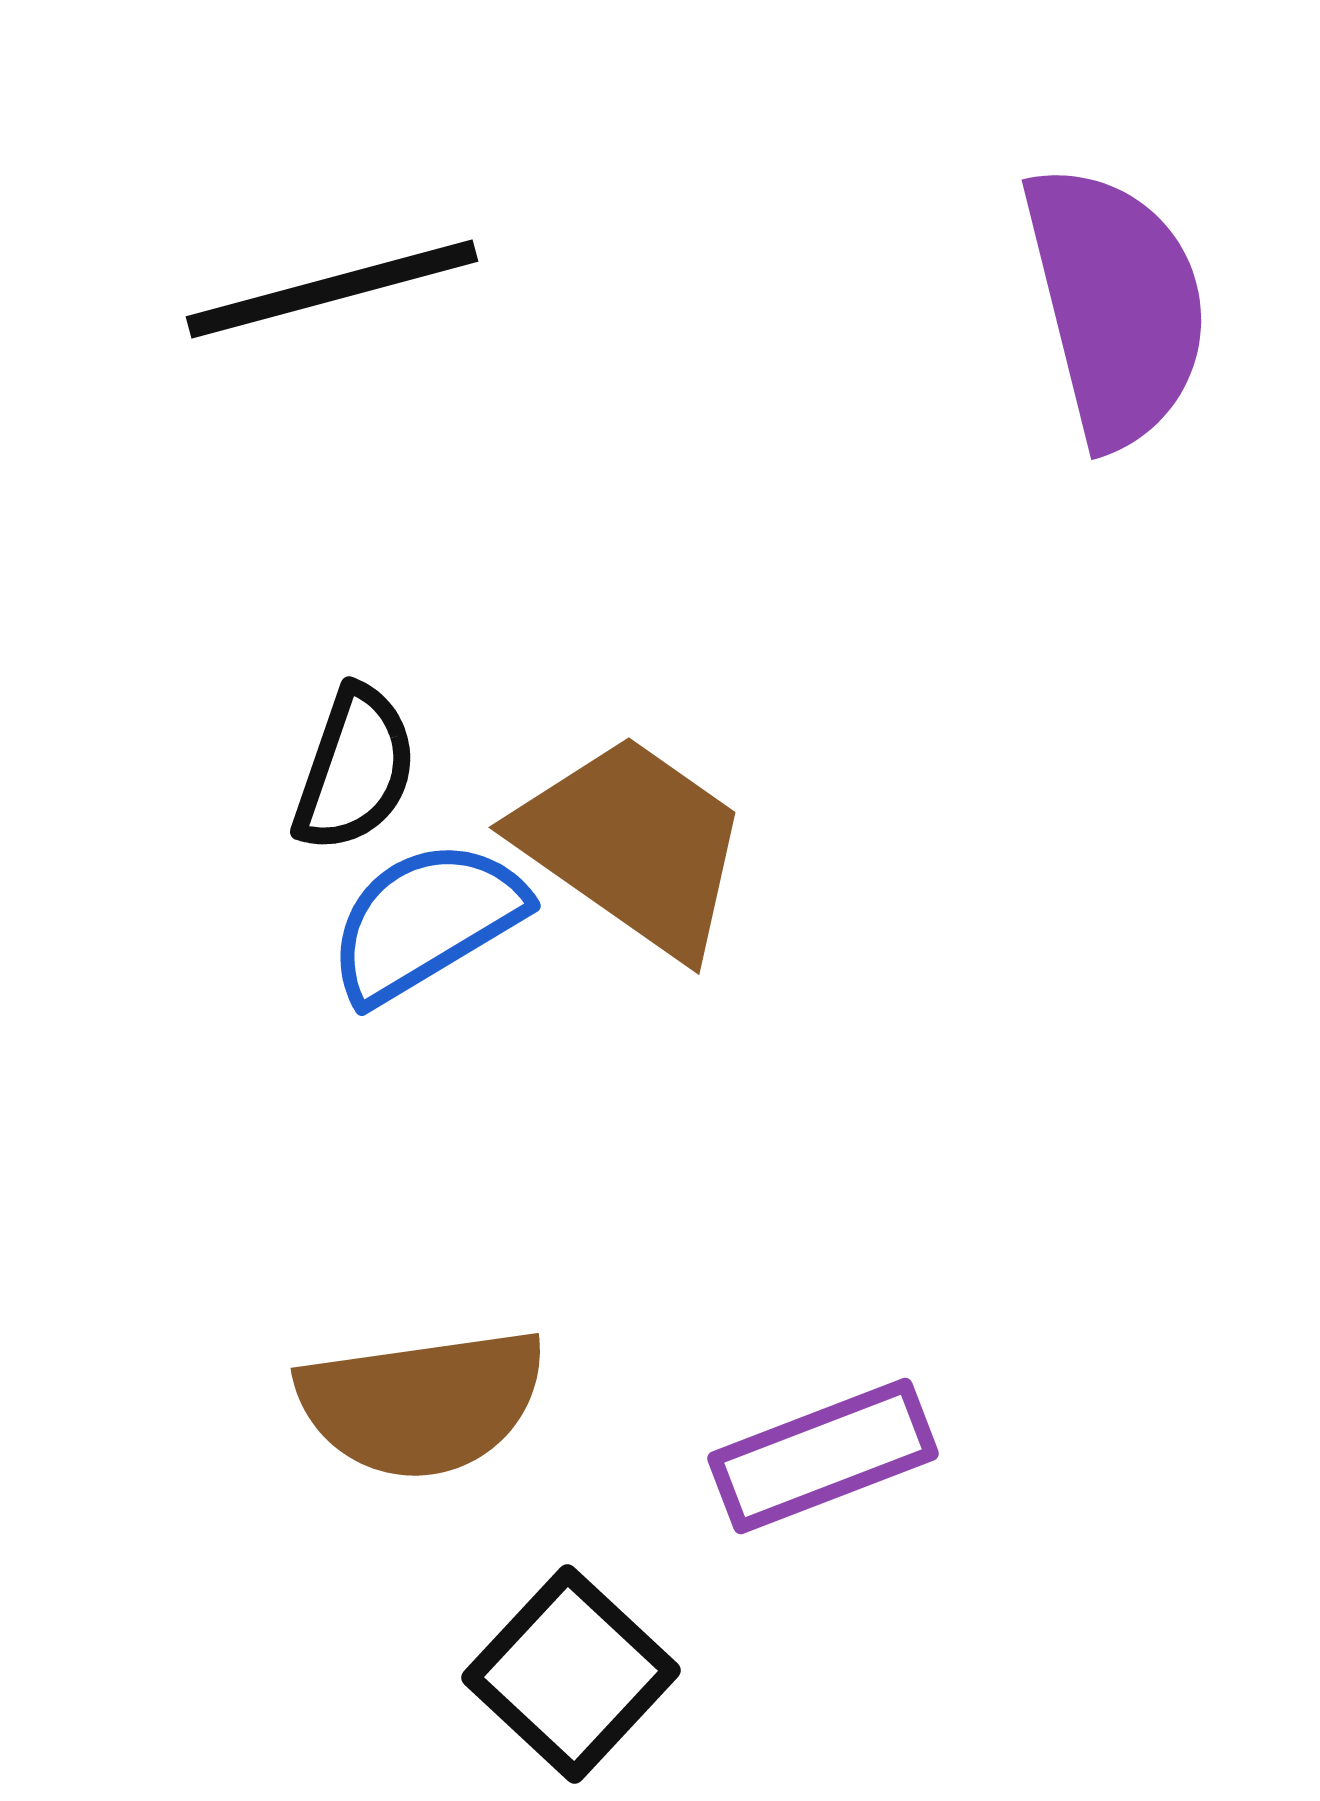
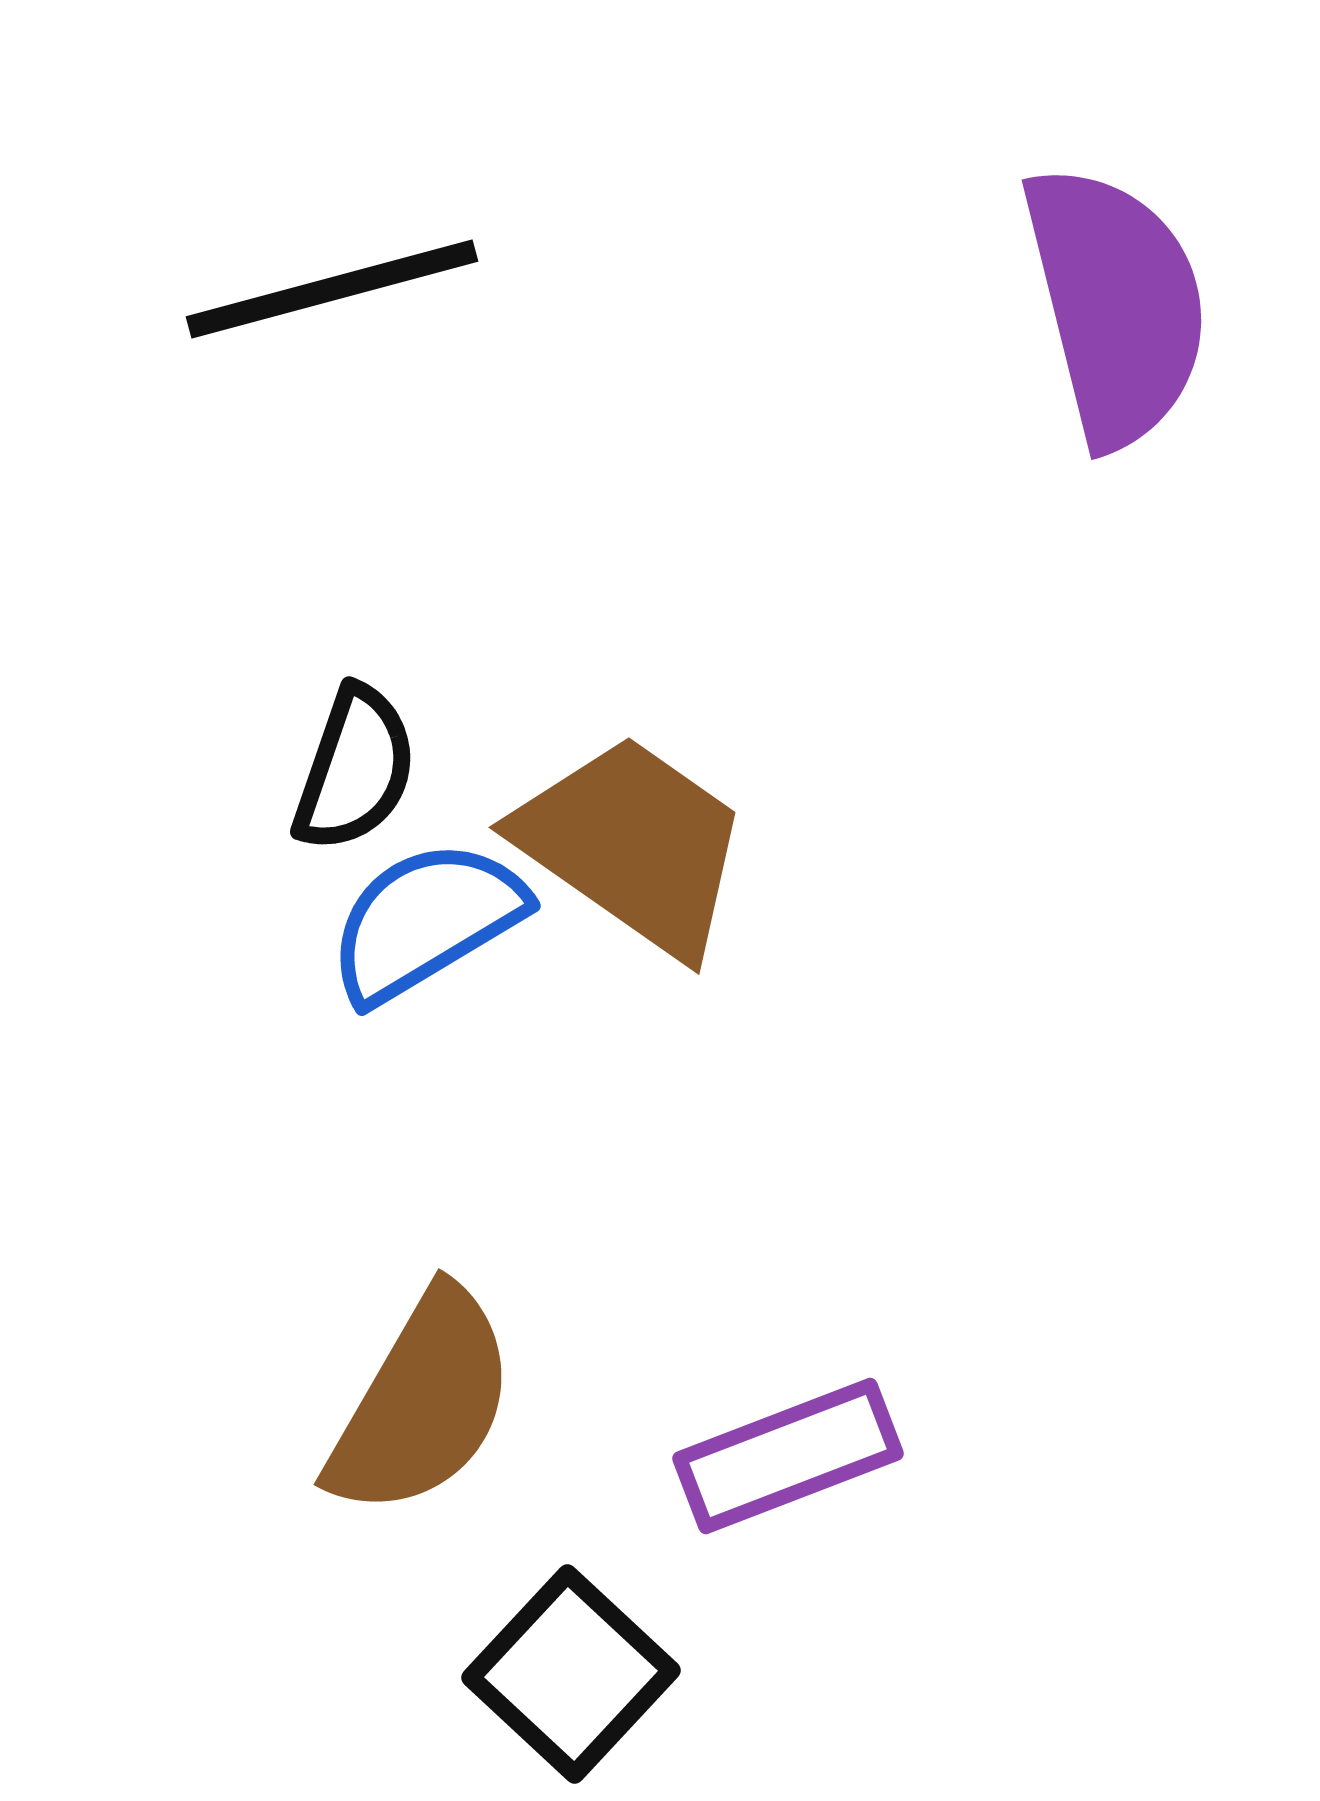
brown semicircle: rotated 52 degrees counterclockwise
purple rectangle: moved 35 px left
